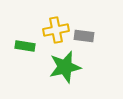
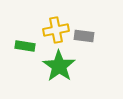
green star: moved 6 px left, 1 px up; rotated 24 degrees counterclockwise
